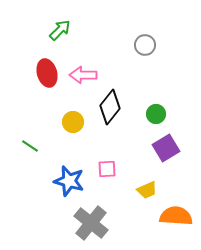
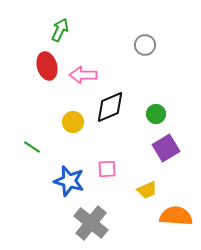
green arrow: rotated 20 degrees counterclockwise
red ellipse: moved 7 px up
black diamond: rotated 28 degrees clockwise
green line: moved 2 px right, 1 px down
